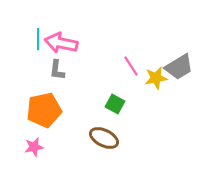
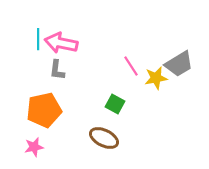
gray trapezoid: moved 3 px up
